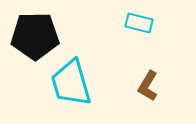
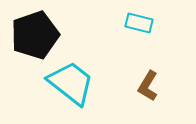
black pentagon: moved 1 px up; rotated 18 degrees counterclockwise
cyan trapezoid: rotated 144 degrees clockwise
